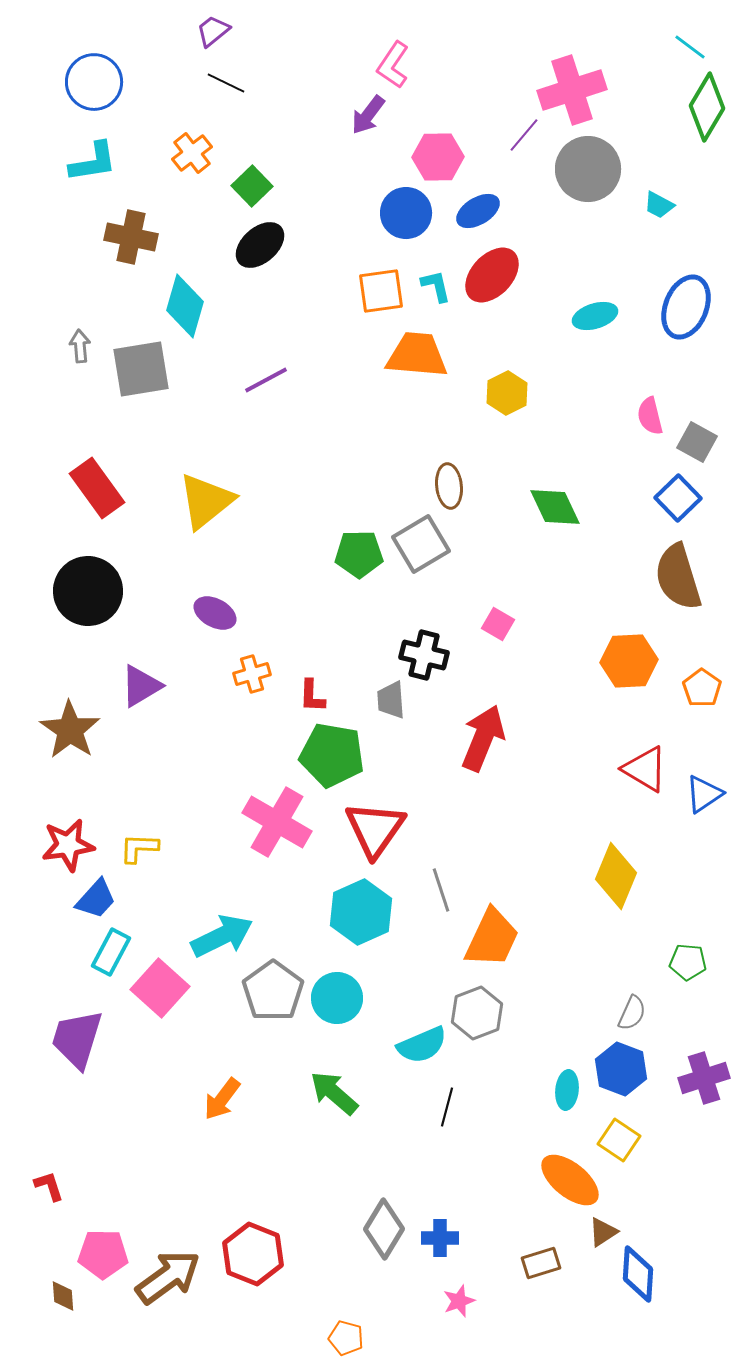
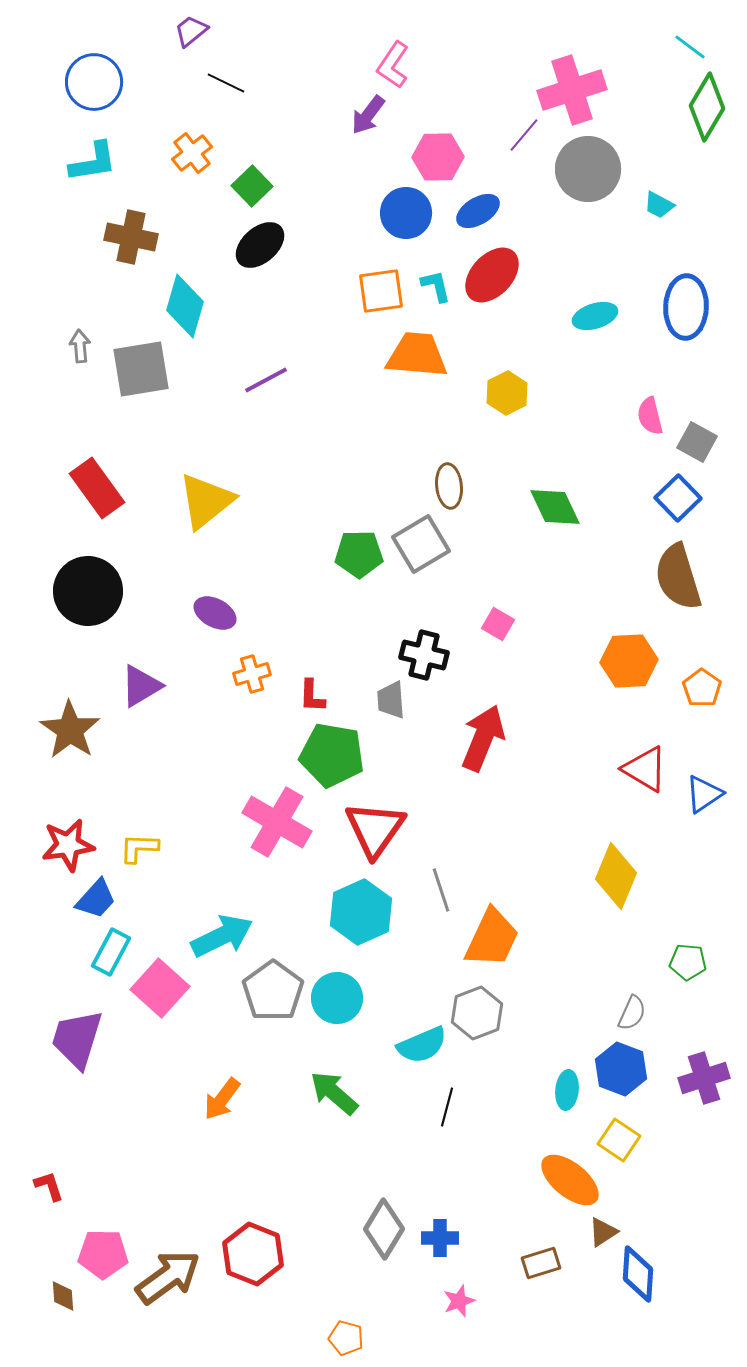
purple trapezoid at (213, 31): moved 22 px left
blue ellipse at (686, 307): rotated 20 degrees counterclockwise
